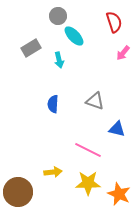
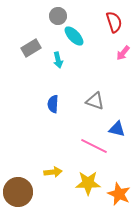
cyan arrow: moved 1 px left
pink line: moved 6 px right, 4 px up
